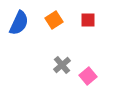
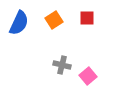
red square: moved 1 px left, 2 px up
gray cross: rotated 36 degrees counterclockwise
